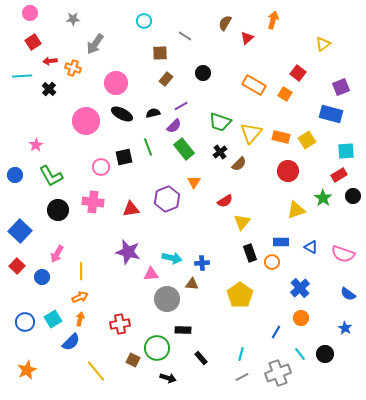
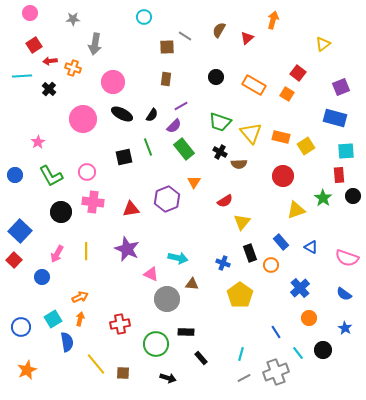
cyan circle at (144, 21): moved 4 px up
brown semicircle at (225, 23): moved 6 px left, 7 px down
red square at (33, 42): moved 1 px right, 3 px down
gray arrow at (95, 44): rotated 25 degrees counterclockwise
brown square at (160, 53): moved 7 px right, 6 px up
black circle at (203, 73): moved 13 px right, 4 px down
brown rectangle at (166, 79): rotated 32 degrees counterclockwise
pink circle at (116, 83): moved 3 px left, 1 px up
orange square at (285, 94): moved 2 px right
black semicircle at (153, 113): moved 1 px left, 2 px down; rotated 136 degrees clockwise
blue rectangle at (331, 114): moved 4 px right, 4 px down
pink circle at (86, 121): moved 3 px left, 2 px up
yellow triangle at (251, 133): rotated 20 degrees counterclockwise
yellow square at (307, 140): moved 1 px left, 6 px down
pink star at (36, 145): moved 2 px right, 3 px up
black cross at (220, 152): rotated 24 degrees counterclockwise
brown semicircle at (239, 164): rotated 42 degrees clockwise
pink circle at (101, 167): moved 14 px left, 5 px down
red circle at (288, 171): moved 5 px left, 5 px down
red rectangle at (339, 175): rotated 63 degrees counterclockwise
black circle at (58, 210): moved 3 px right, 2 px down
blue rectangle at (281, 242): rotated 49 degrees clockwise
purple star at (128, 252): moved 1 px left, 3 px up; rotated 10 degrees clockwise
pink semicircle at (343, 254): moved 4 px right, 4 px down
cyan arrow at (172, 258): moved 6 px right
orange circle at (272, 262): moved 1 px left, 3 px down
blue cross at (202, 263): moved 21 px right; rotated 24 degrees clockwise
red square at (17, 266): moved 3 px left, 6 px up
yellow line at (81, 271): moved 5 px right, 20 px up
pink triangle at (151, 274): rotated 28 degrees clockwise
blue semicircle at (348, 294): moved 4 px left
orange circle at (301, 318): moved 8 px right
blue circle at (25, 322): moved 4 px left, 5 px down
black rectangle at (183, 330): moved 3 px right, 2 px down
blue line at (276, 332): rotated 64 degrees counterclockwise
blue semicircle at (71, 342): moved 4 px left; rotated 54 degrees counterclockwise
green circle at (157, 348): moved 1 px left, 4 px up
cyan line at (300, 354): moved 2 px left, 1 px up
black circle at (325, 354): moved 2 px left, 4 px up
brown square at (133, 360): moved 10 px left, 13 px down; rotated 24 degrees counterclockwise
yellow line at (96, 371): moved 7 px up
gray cross at (278, 373): moved 2 px left, 1 px up
gray line at (242, 377): moved 2 px right, 1 px down
